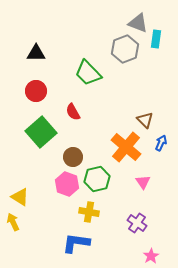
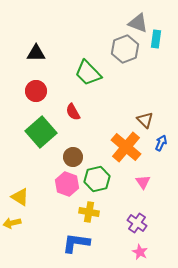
yellow arrow: moved 1 px left, 1 px down; rotated 78 degrees counterclockwise
pink star: moved 11 px left, 4 px up; rotated 14 degrees counterclockwise
